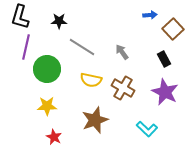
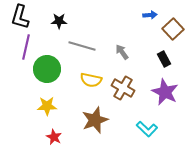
gray line: moved 1 px up; rotated 16 degrees counterclockwise
